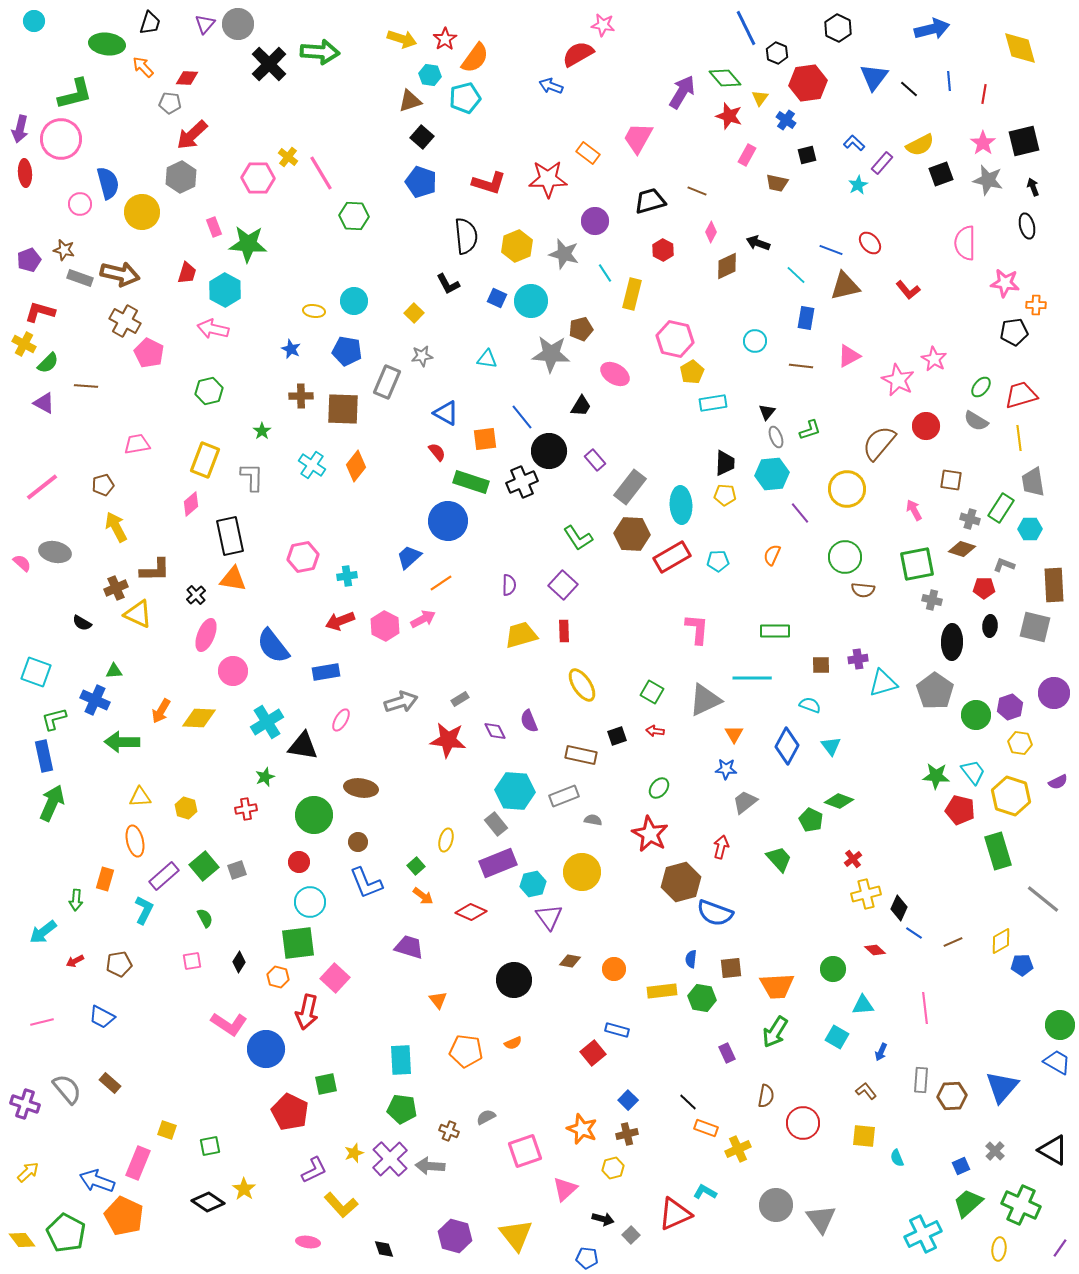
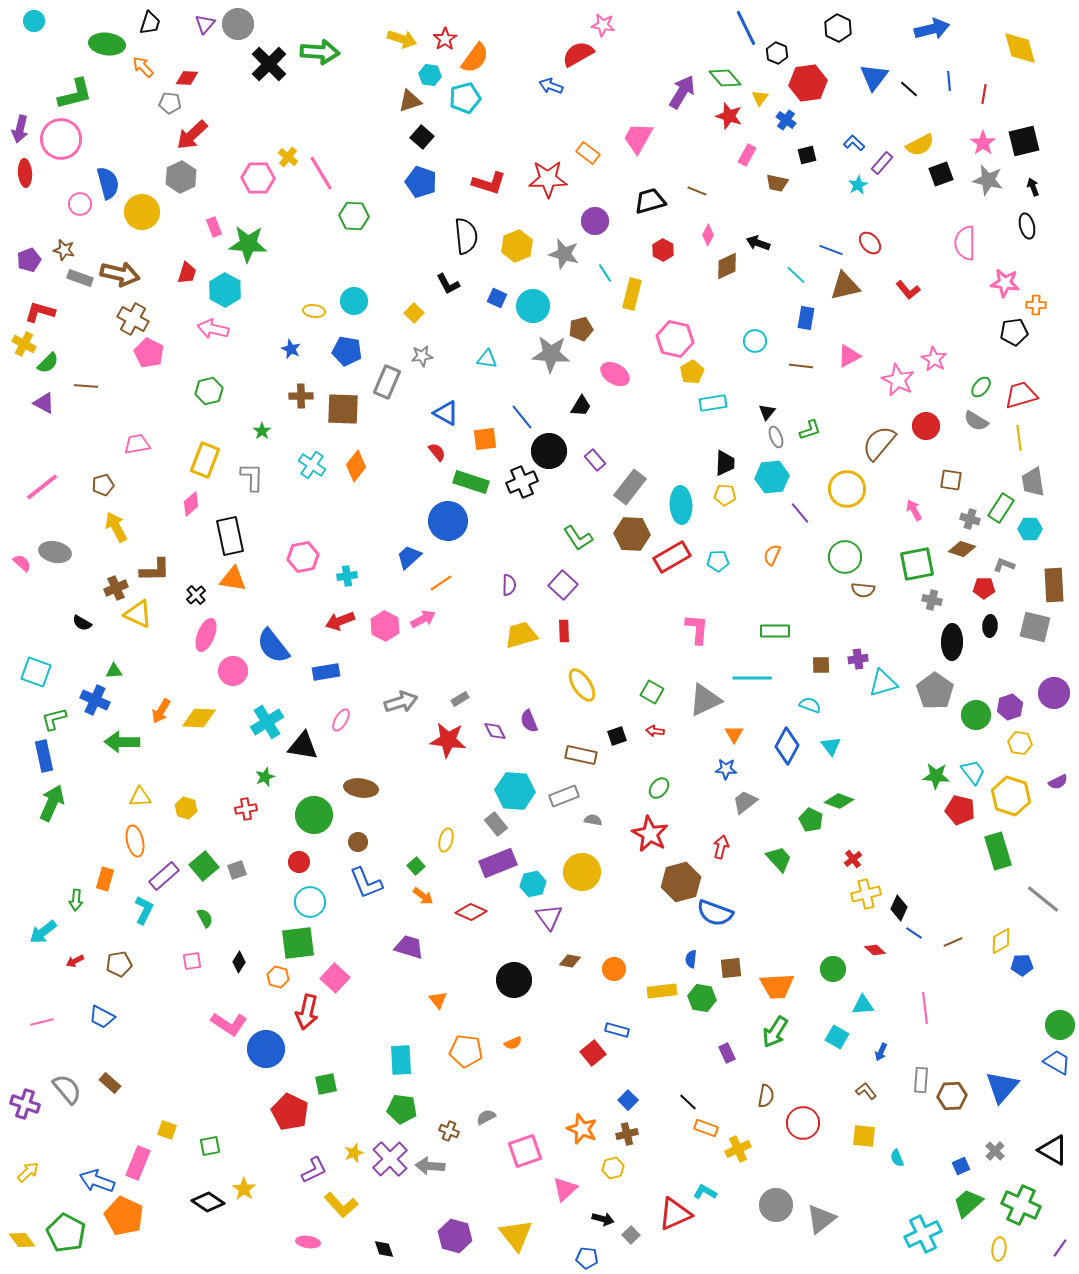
pink diamond at (711, 232): moved 3 px left, 3 px down
cyan circle at (531, 301): moved 2 px right, 5 px down
brown cross at (125, 321): moved 8 px right, 2 px up
cyan hexagon at (772, 474): moved 3 px down
gray triangle at (821, 1219): rotated 28 degrees clockwise
